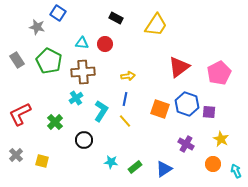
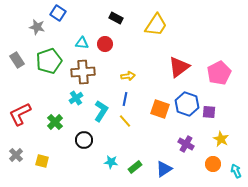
green pentagon: rotated 25 degrees clockwise
